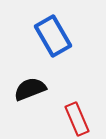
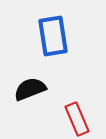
blue rectangle: rotated 21 degrees clockwise
